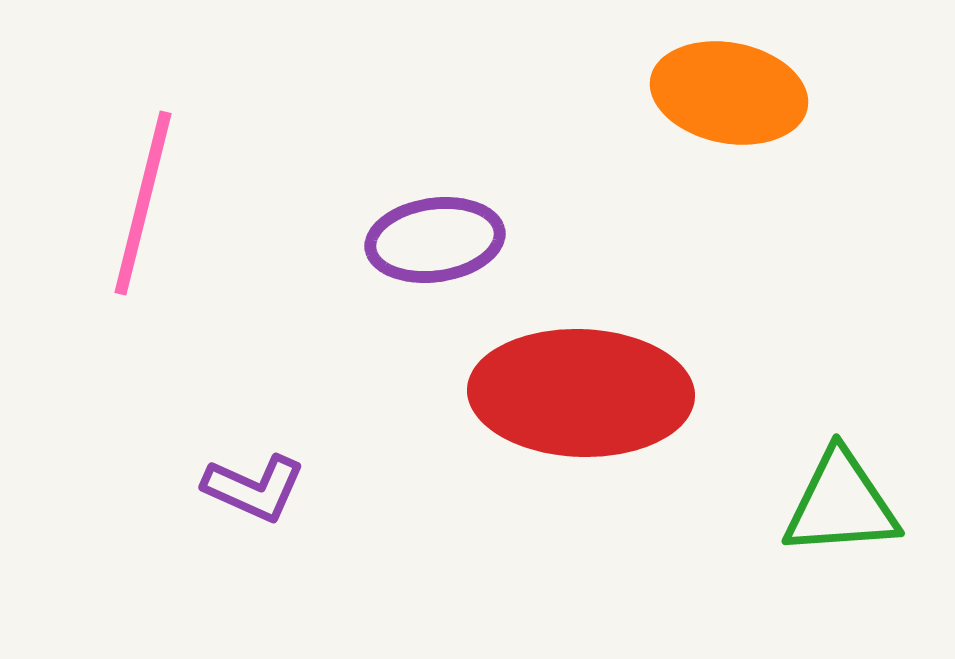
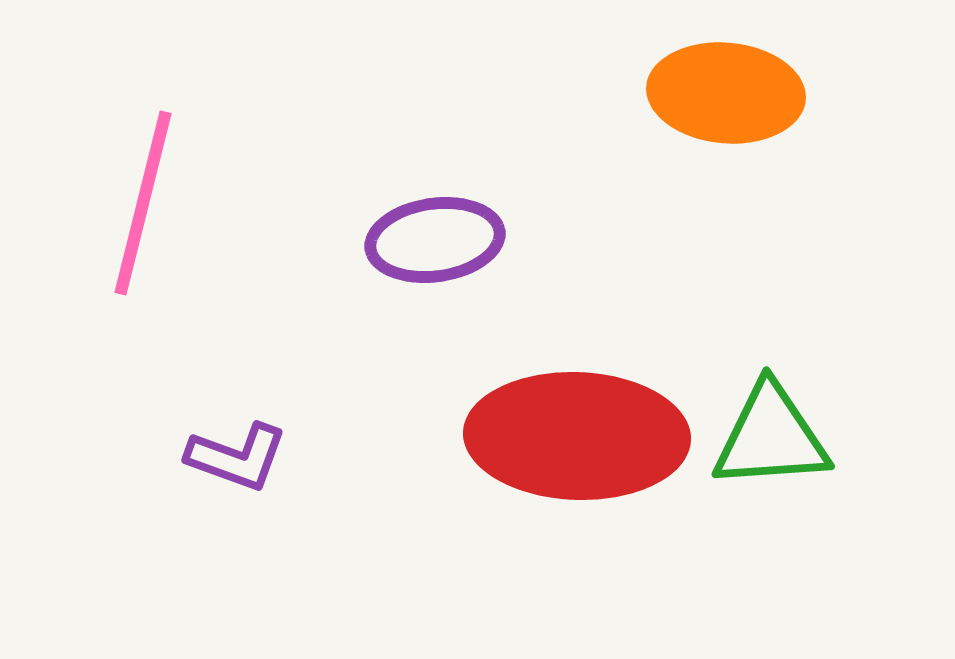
orange ellipse: moved 3 px left; rotated 6 degrees counterclockwise
red ellipse: moved 4 px left, 43 px down
purple L-shape: moved 17 px left, 31 px up; rotated 4 degrees counterclockwise
green triangle: moved 70 px left, 67 px up
